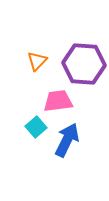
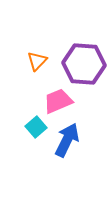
pink trapezoid: rotated 16 degrees counterclockwise
